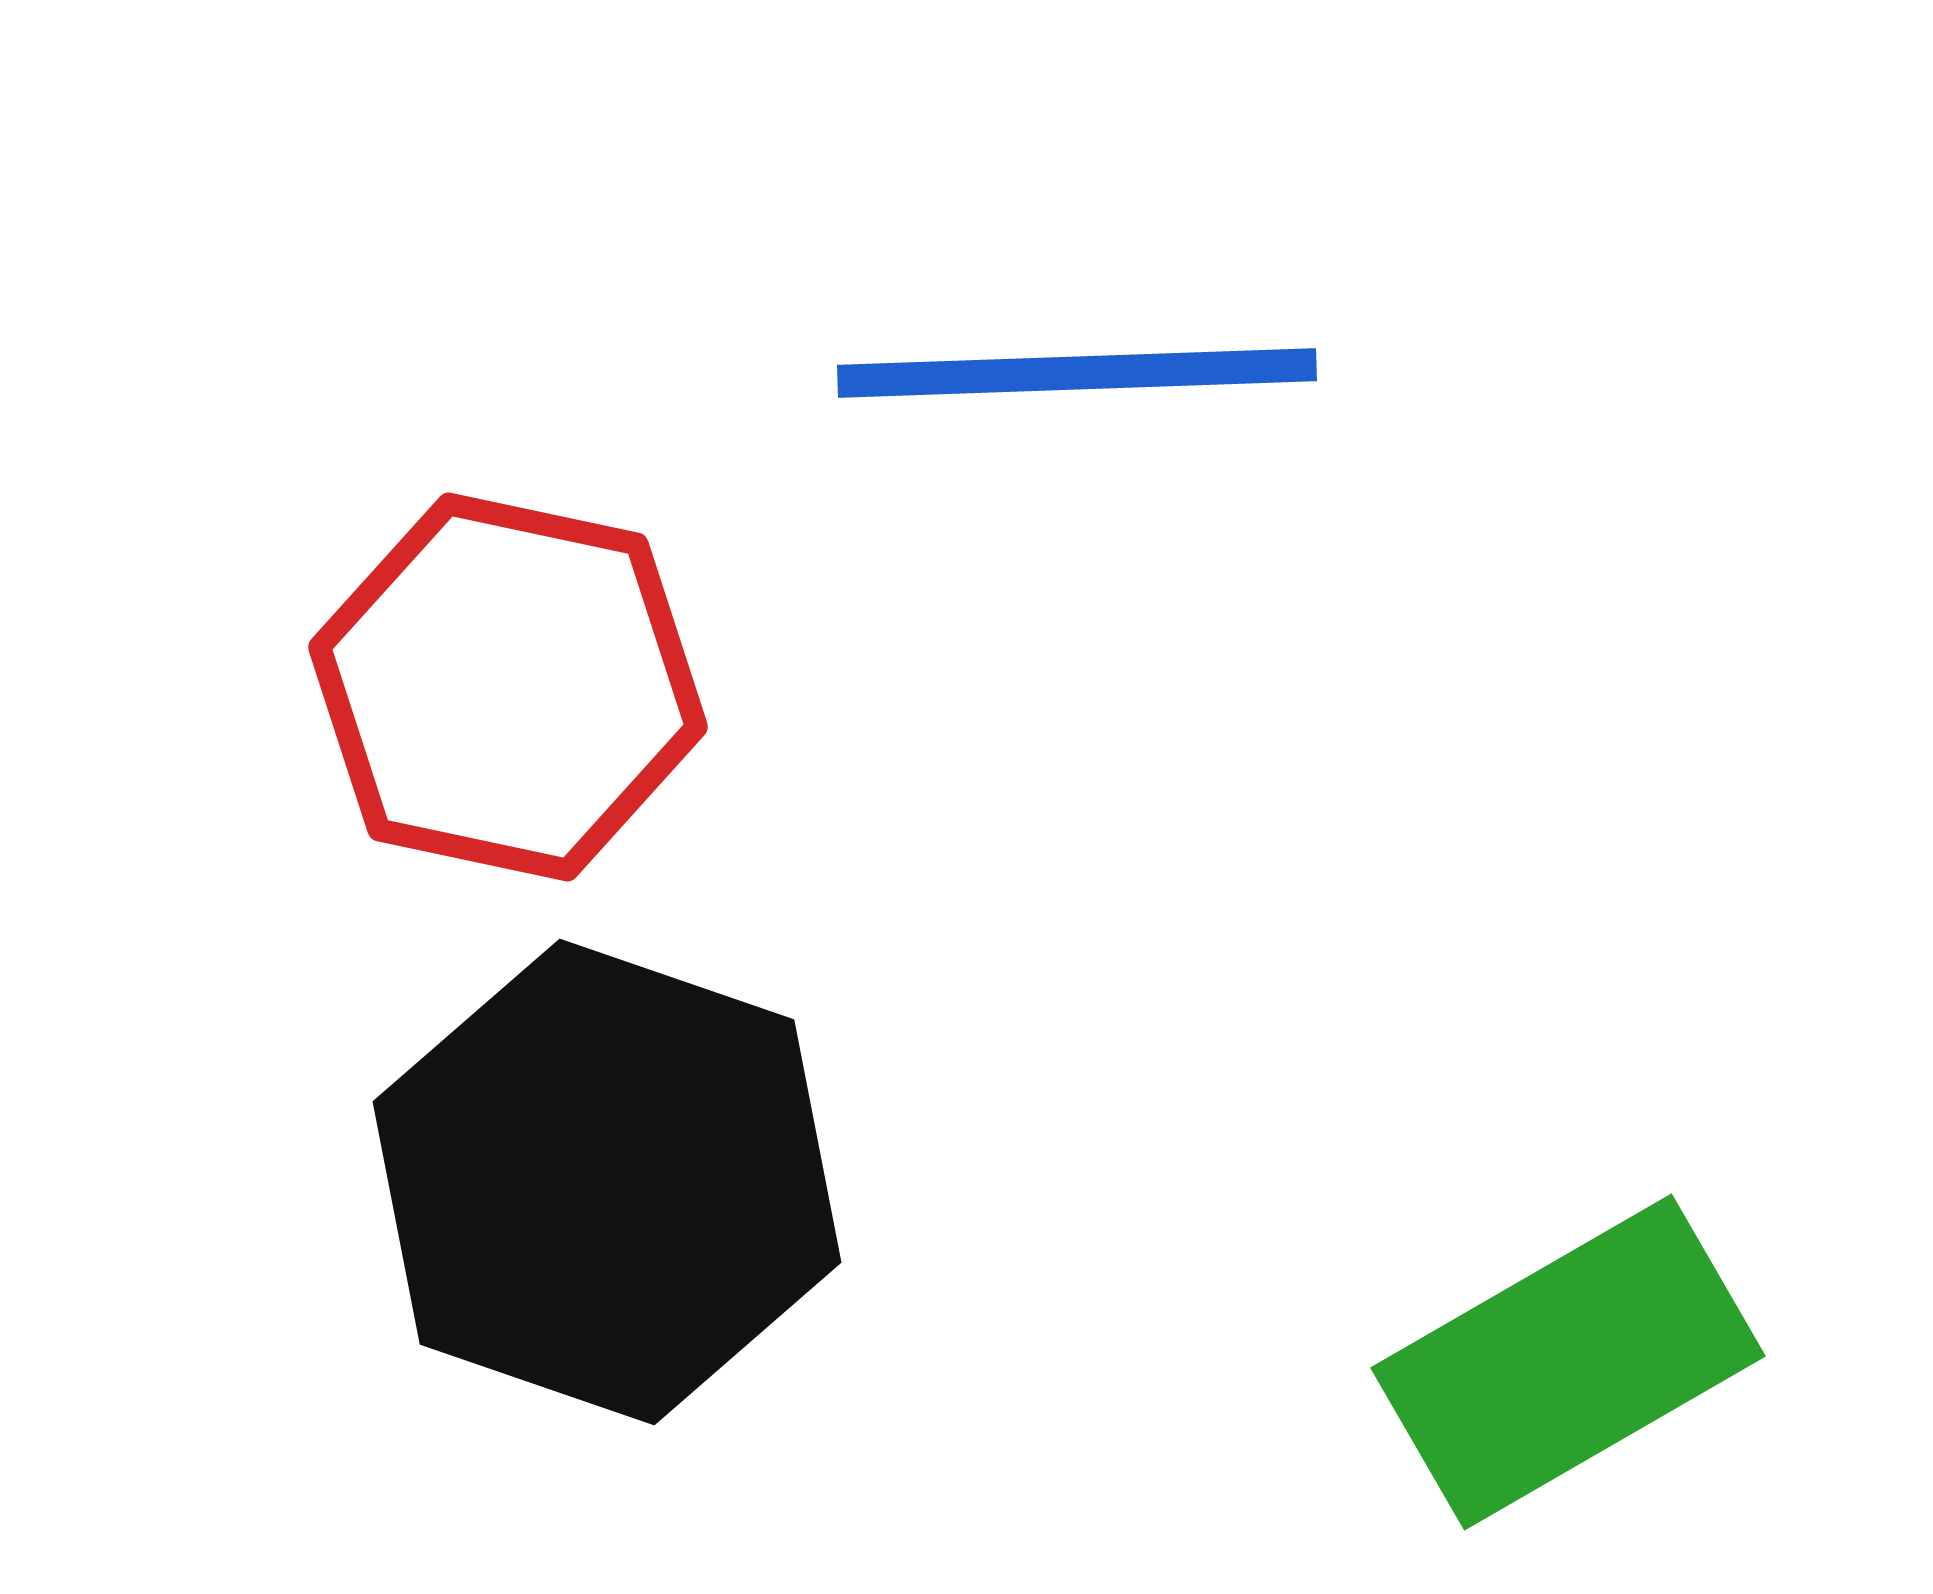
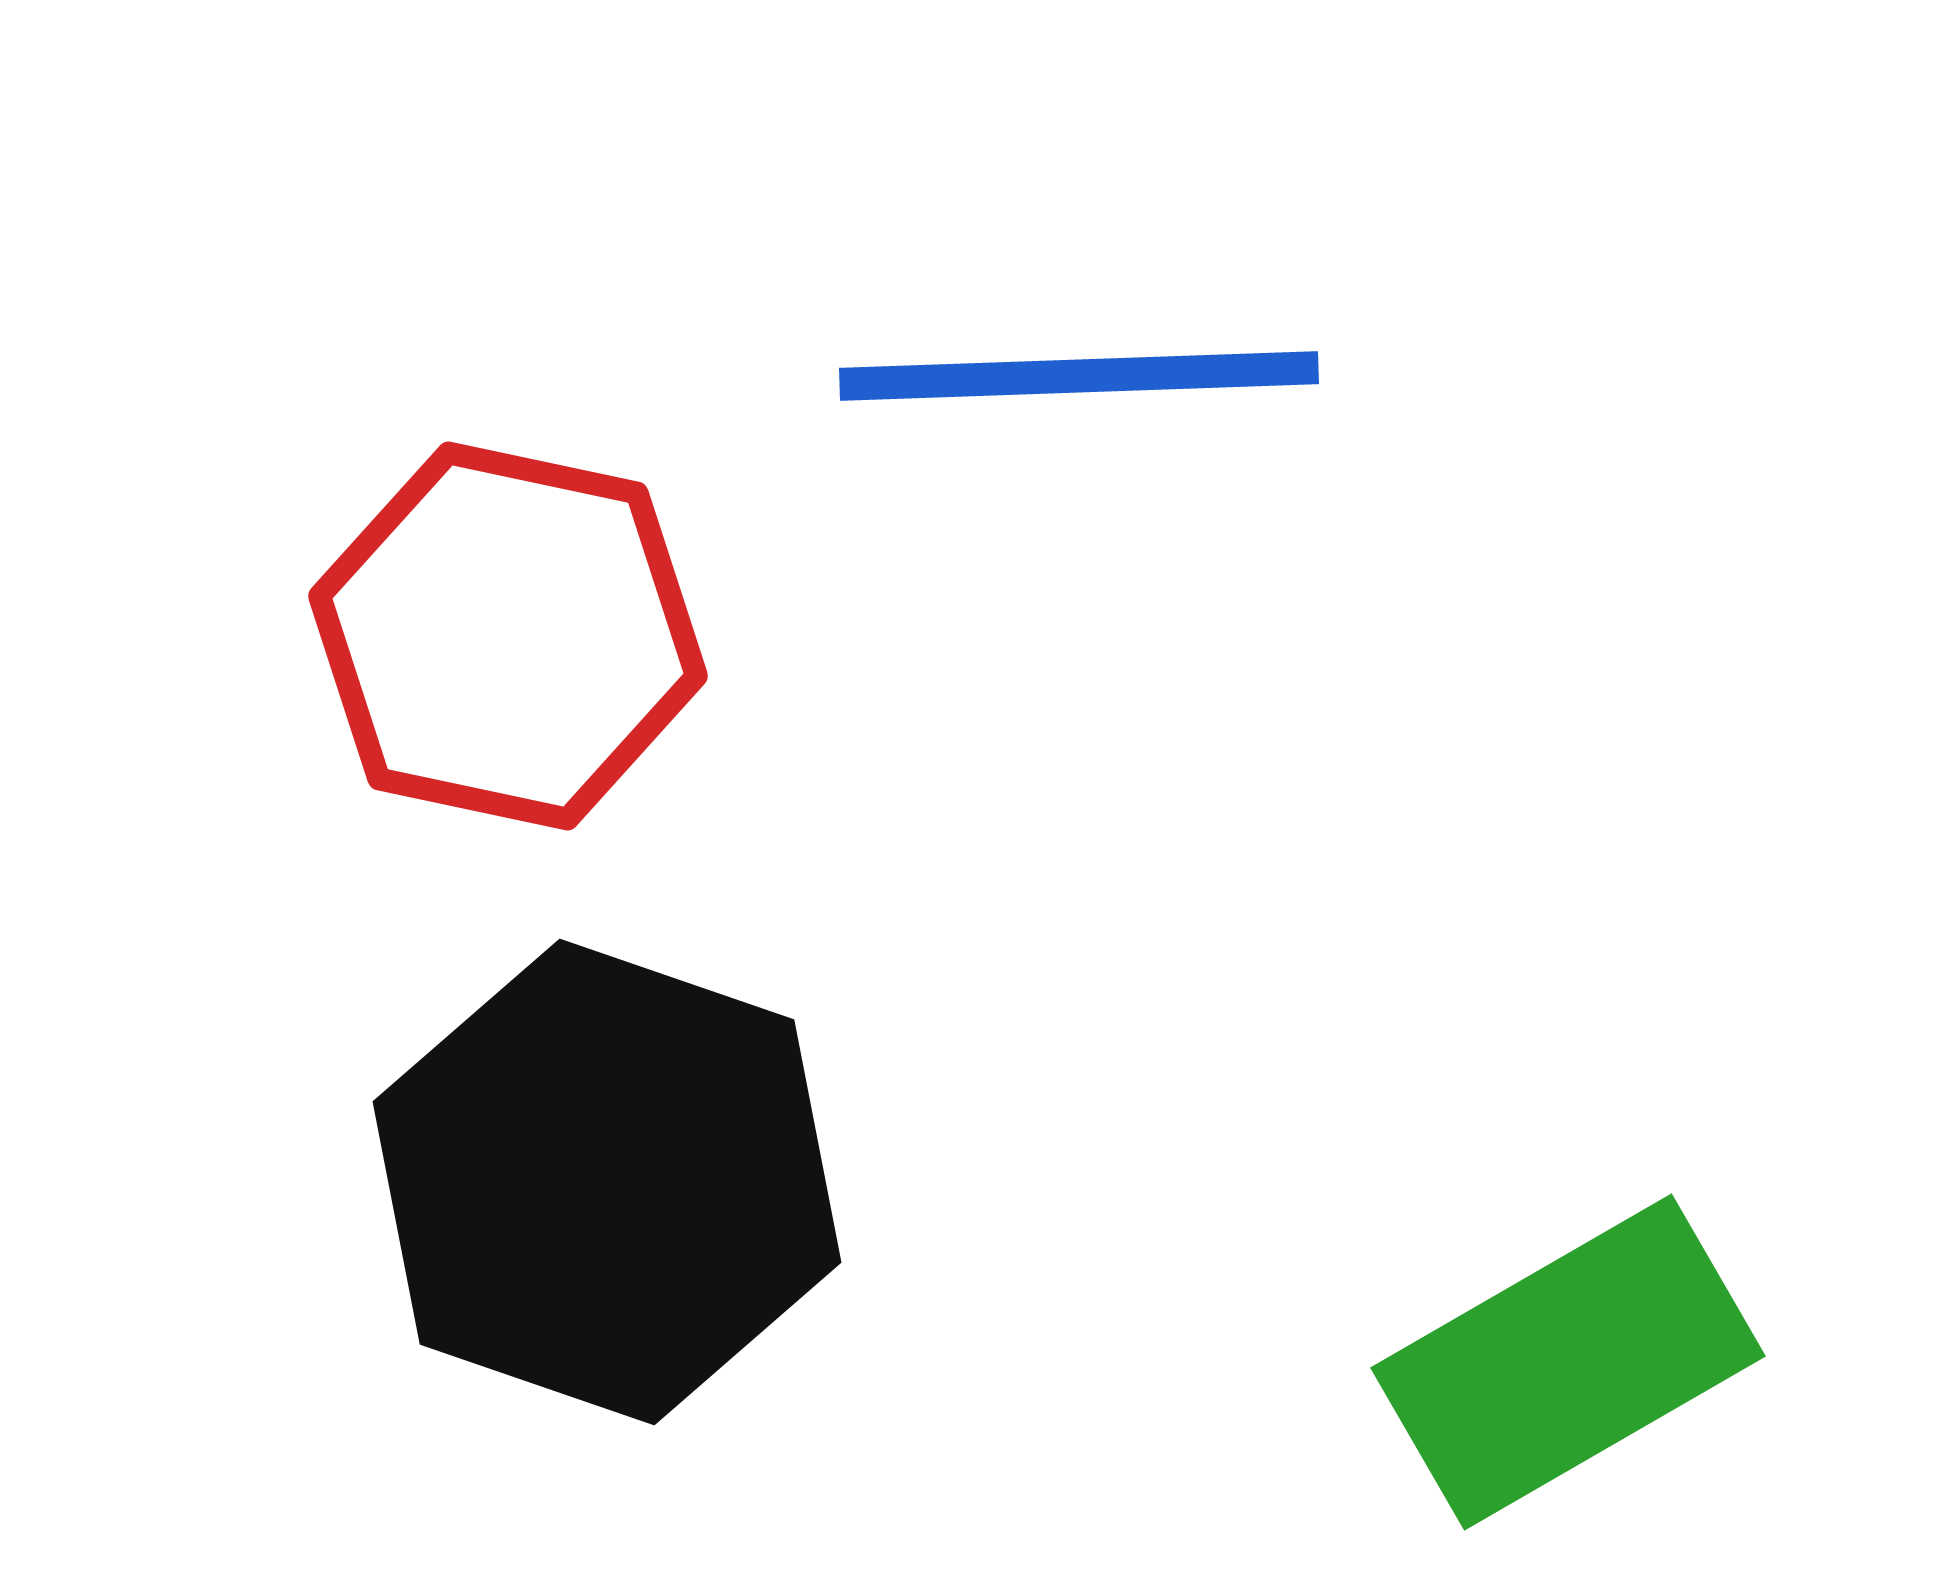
blue line: moved 2 px right, 3 px down
red hexagon: moved 51 px up
